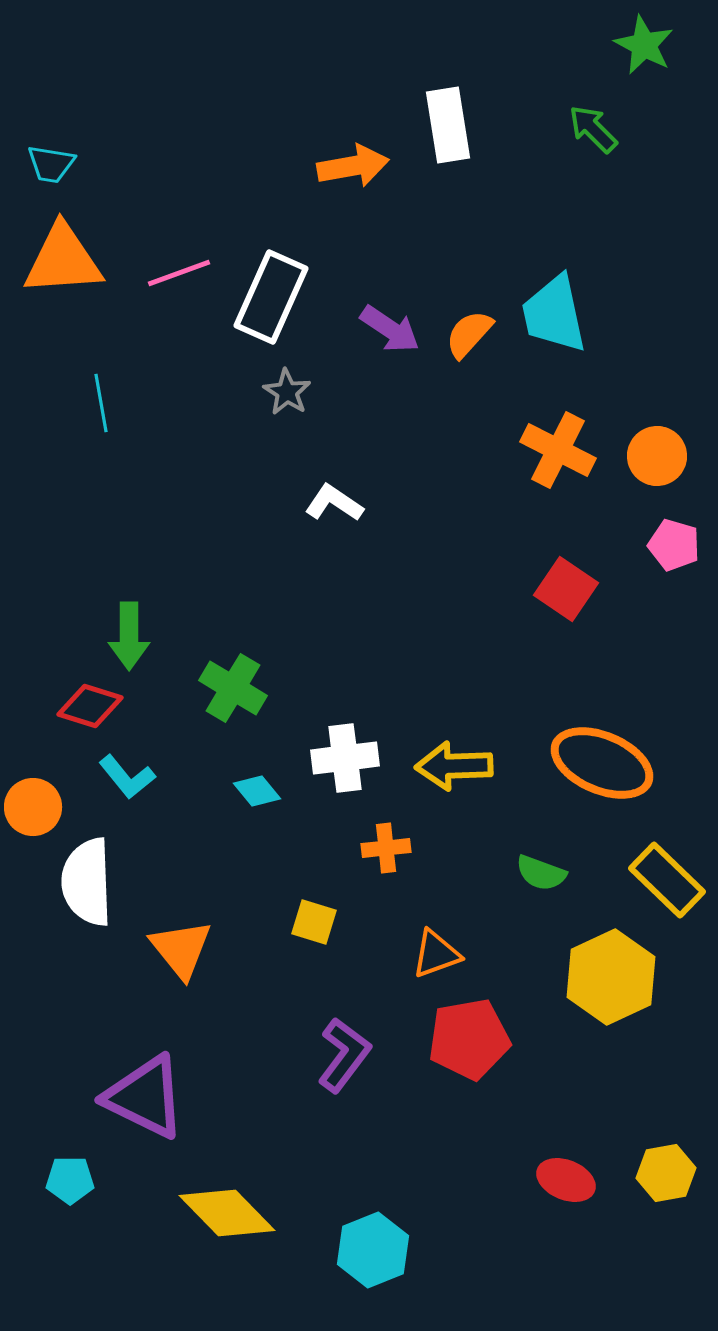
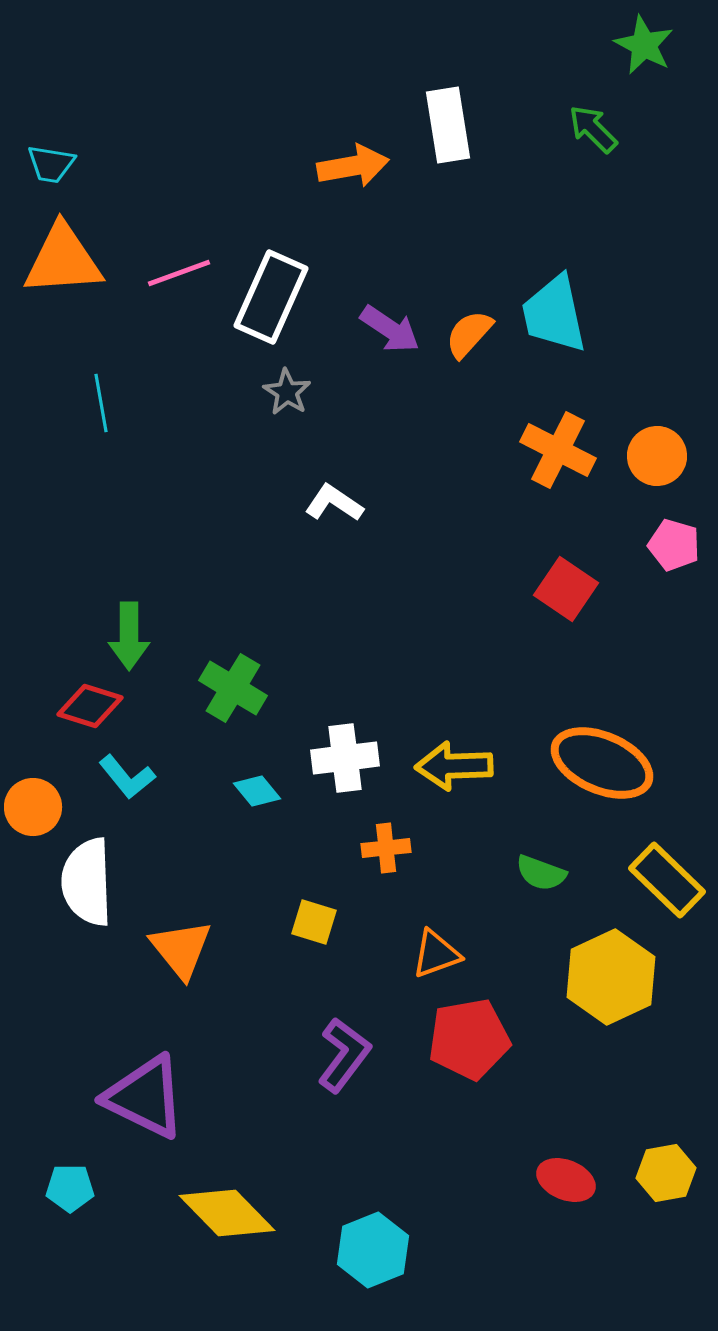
cyan pentagon at (70, 1180): moved 8 px down
